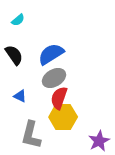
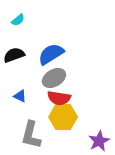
black semicircle: rotated 75 degrees counterclockwise
red semicircle: rotated 100 degrees counterclockwise
